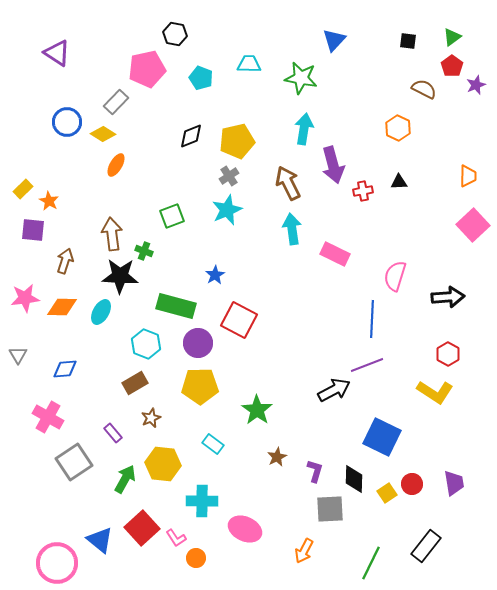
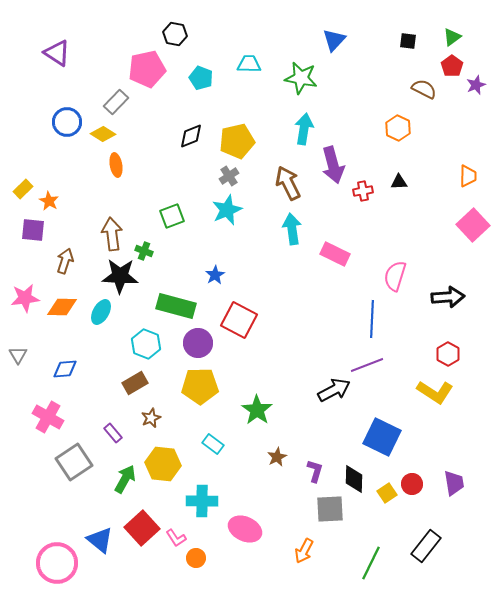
orange ellipse at (116, 165): rotated 40 degrees counterclockwise
